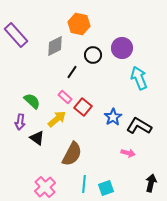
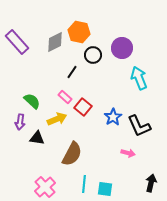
orange hexagon: moved 8 px down
purple rectangle: moved 1 px right, 7 px down
gray diamond: moved 4 px up
yellow arrow: rotated 18 degrees clockwise
black L-shape: rotated 145 degrees counterclockwise
black triangle: rotated 28 degrees counterclockwise
cyan square: moved 1 px left, 1 px down; rotated 28 degrees clockwise
